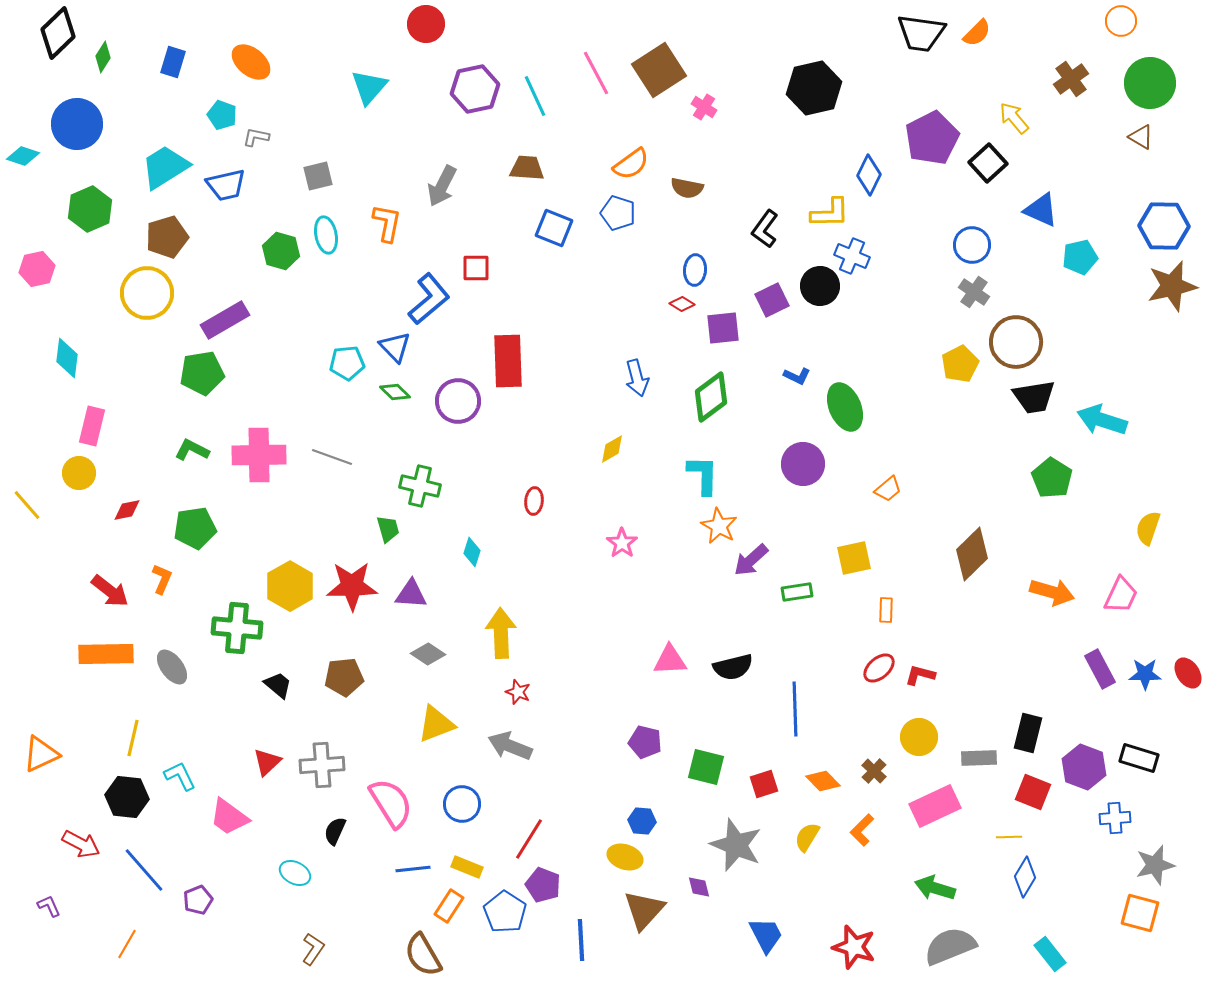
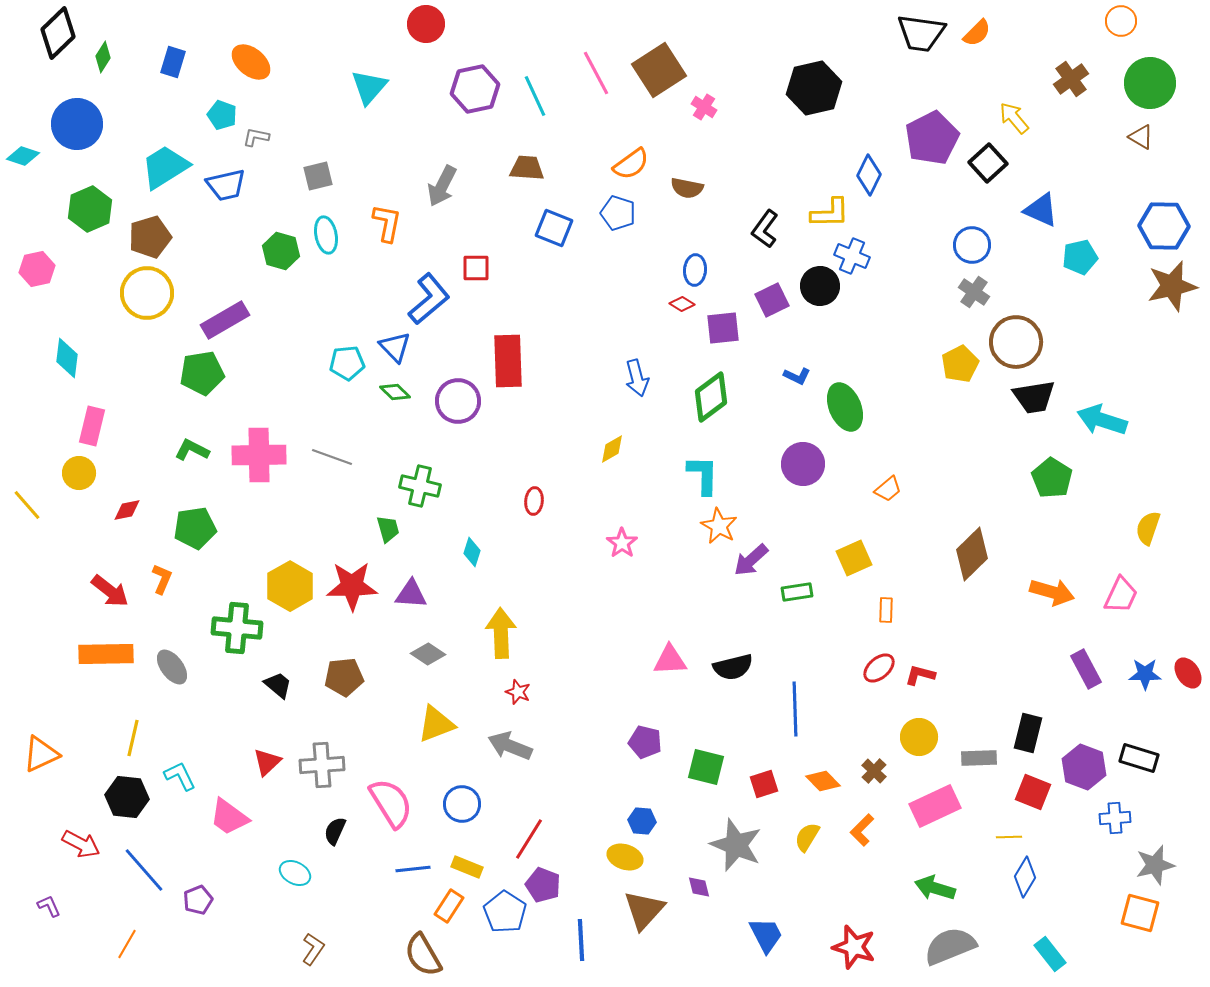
brown pentagon at (167, 237): moved 17 px left
yellow square at (854, 558): rotated 12 degrees counterclockwise
purple rectangle at (1100, 669): moved 14 px left
